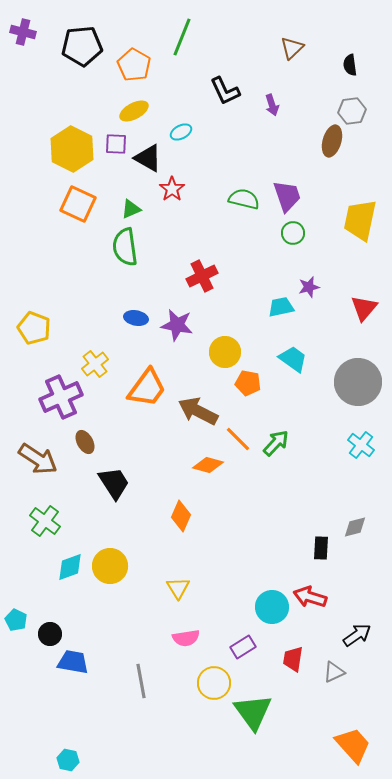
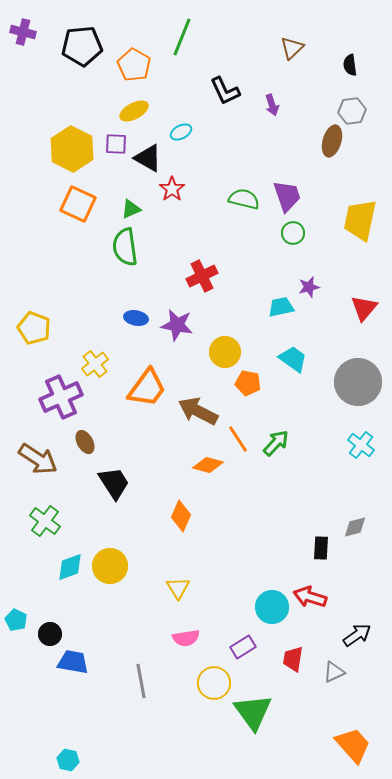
orange line at (238, 439): rotated 12 degrees clockwise
